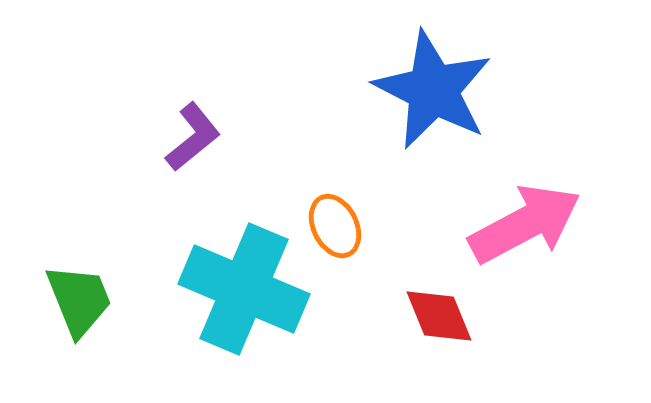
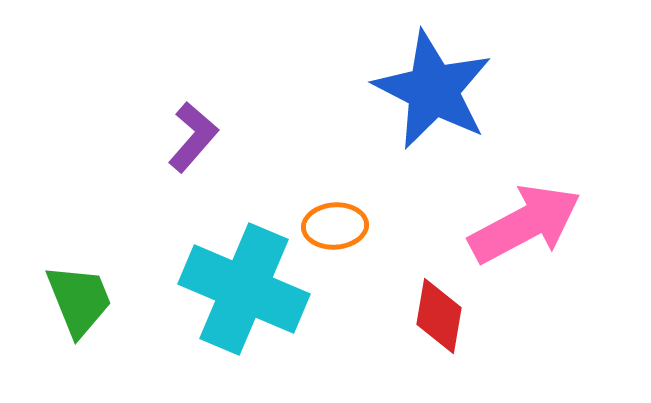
purple L-shape: rotated 10 degrees counterclockwise
orange ellipse: rotated 68 degrees counterclockwise
red diamond: rotated 32 degrees clockwise
